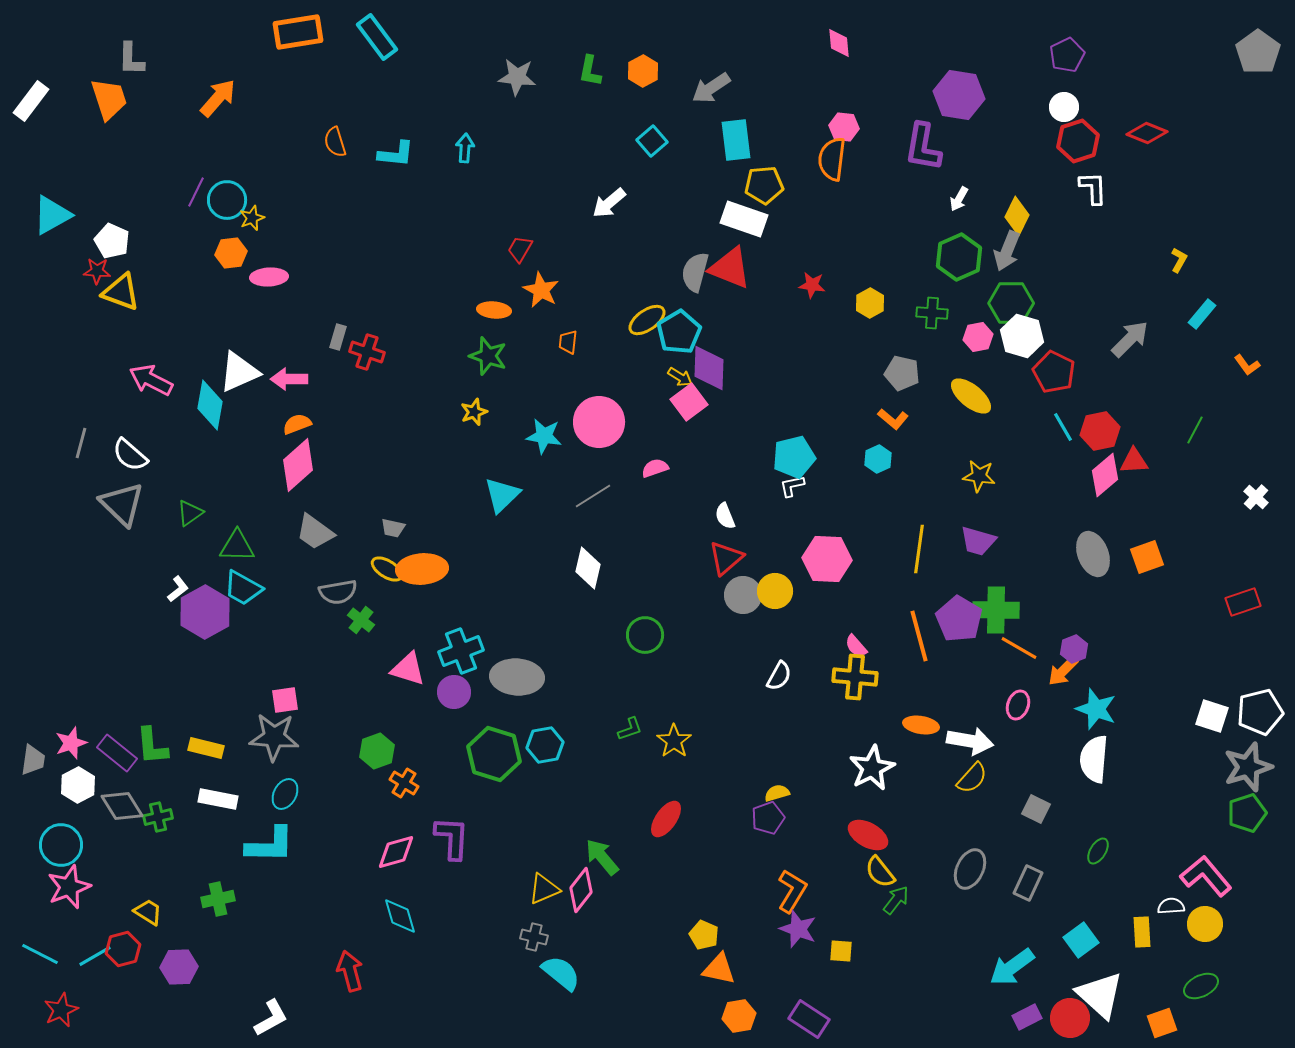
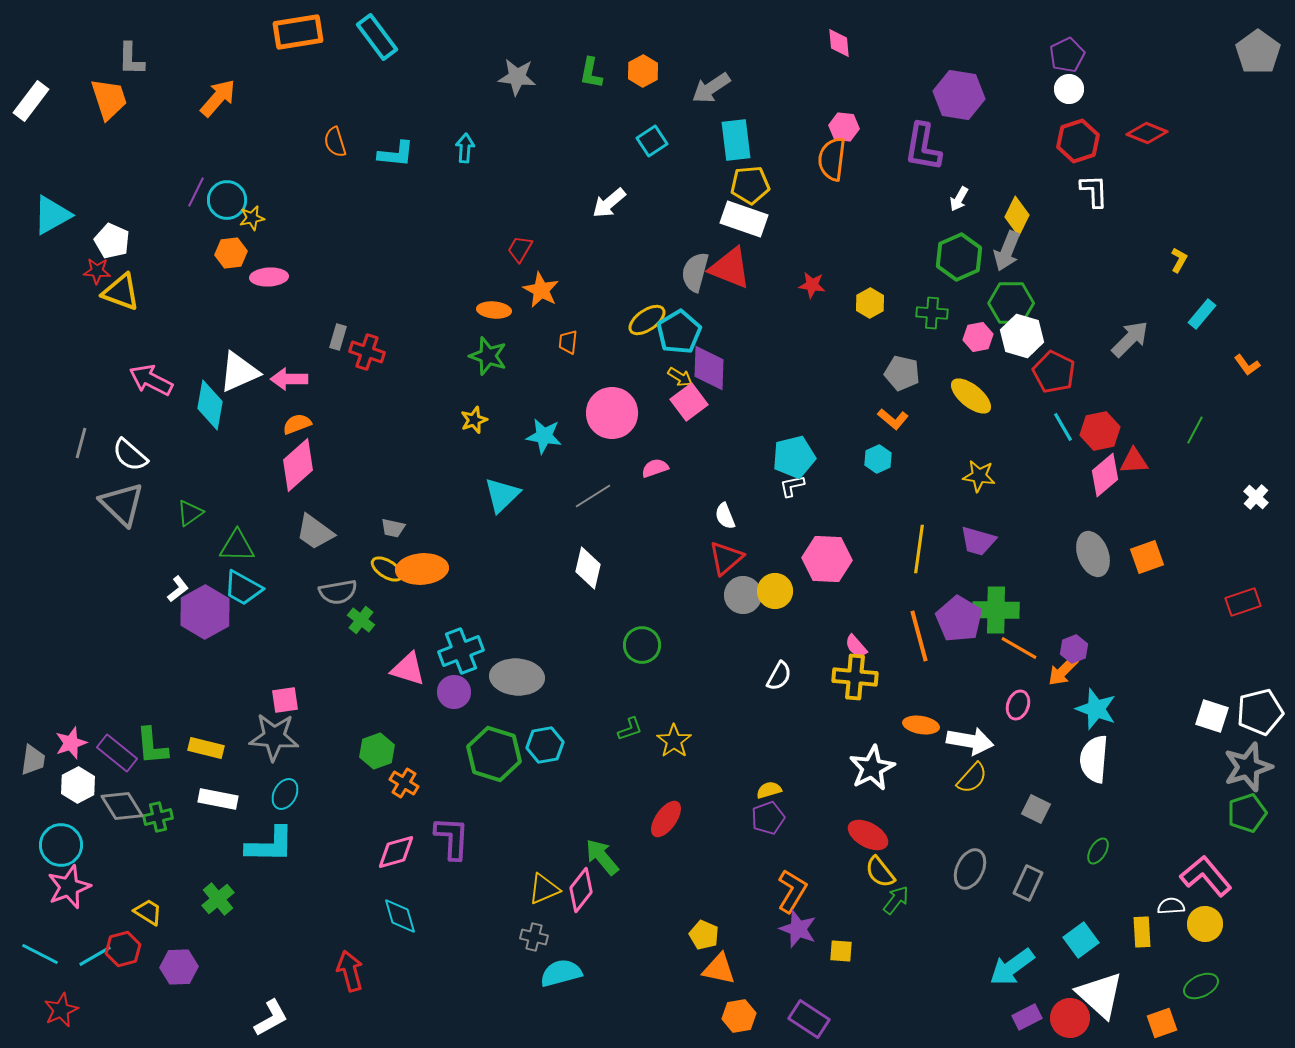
green L-shape at (590, 71): moved 1 px right, 2 px down
white circle at (1064, 107): moved 5 px right, 18 px up
cyan square at (652, 141): rotated 8 degrees clockwise
yellow pentagon at (764, 185): moved 14 px left
white L-shape at (1093, 188): moved 1 px right, 3 px down
yellow star at (252, 218): rotated 10 degrees clockwise
yellow star at (474, 412): moved 8 px down
pink circle at (599, 422): moved 13 px right, 9 px up
green circle at (645, 635): moved 3 px left, 10 px down
yellow semicircle at (777, 793): moved 8 px left, 3 px up
green cross at (218, 899): rotated 28 degrees counterclockwise
cyan semicircle at (561, 973): rotated 54 degrees counterclockwise
